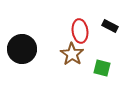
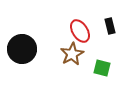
black rectangle: rotated 49 degrees clockwise
red ellipse: rotated 25 degrees counterclockwise
brown star: rotated 10 degrees clockwise
